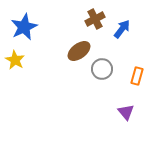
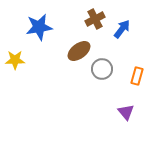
blue star: moved 15 px right; rotated 16 degrees clockwise
yellow star: rotated 30 degrees counterclockwise
